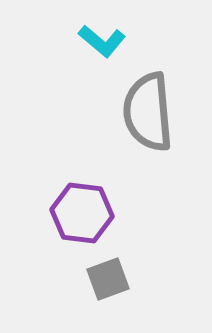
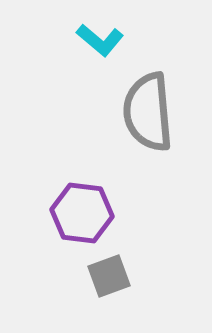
cyan L-shape: moved 2 px left, 1 px up
gray square: moved 1 px right, 3 px up
